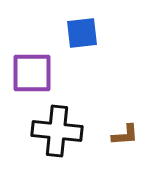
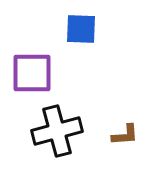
blue square: moved 1 px left, 4 px up; rotated 8 degrees clockwise
black cross: rotated 21 degrees counterclockwise
